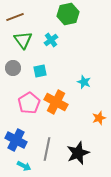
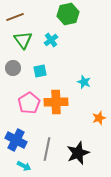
orange cross: rotated 30 degrees counterclockwise
